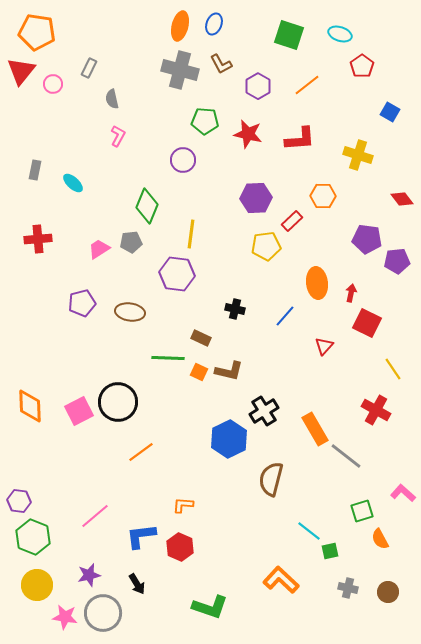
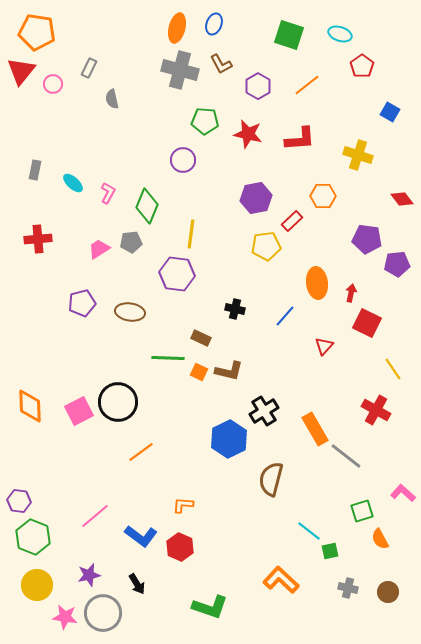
orange ellipse at (180, 26): moved 3 px left, 2 px down
pink L-shape at (118, 136): moved 10 px left, 57 px down
purple hexagon at (256, 198): rotated 8 degrees counterclockwise
purple pentagon at (397, 261): moved 3 px down
blue L-shape at (141, 536): rotated 136 degrees counterclockwise
